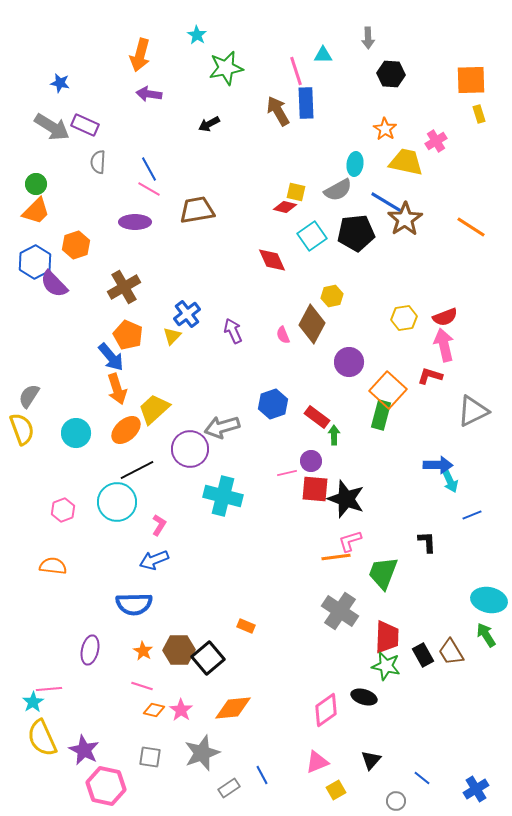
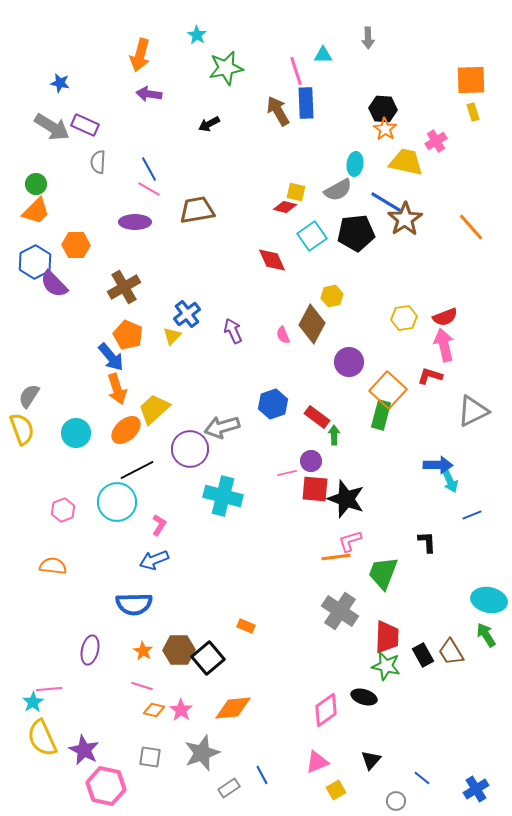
black hexagon at (391, 74): moved 8 px left, 35 px down
yellow rectangle at (479, 114): moved 6 px left, 2 px up
orange line at (471, 227): rotated 16 degrees clockwise
orange hexagon at (76, 245): rotated 20 degrees clockwise
